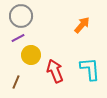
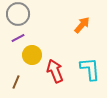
gray circle: moved 3 px left, 2 px up
yellow circle: moved 1 px right
